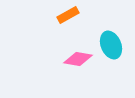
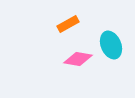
orange rectangle: moved 9 px down
